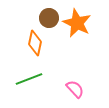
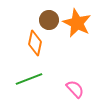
brown circle: moved 2 px down
